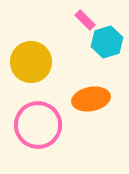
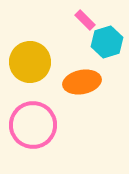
yellow circle: moved 1 px left
orange ellipse: moved 9 px left, 17 px up
pink circle: moved 5 px left
